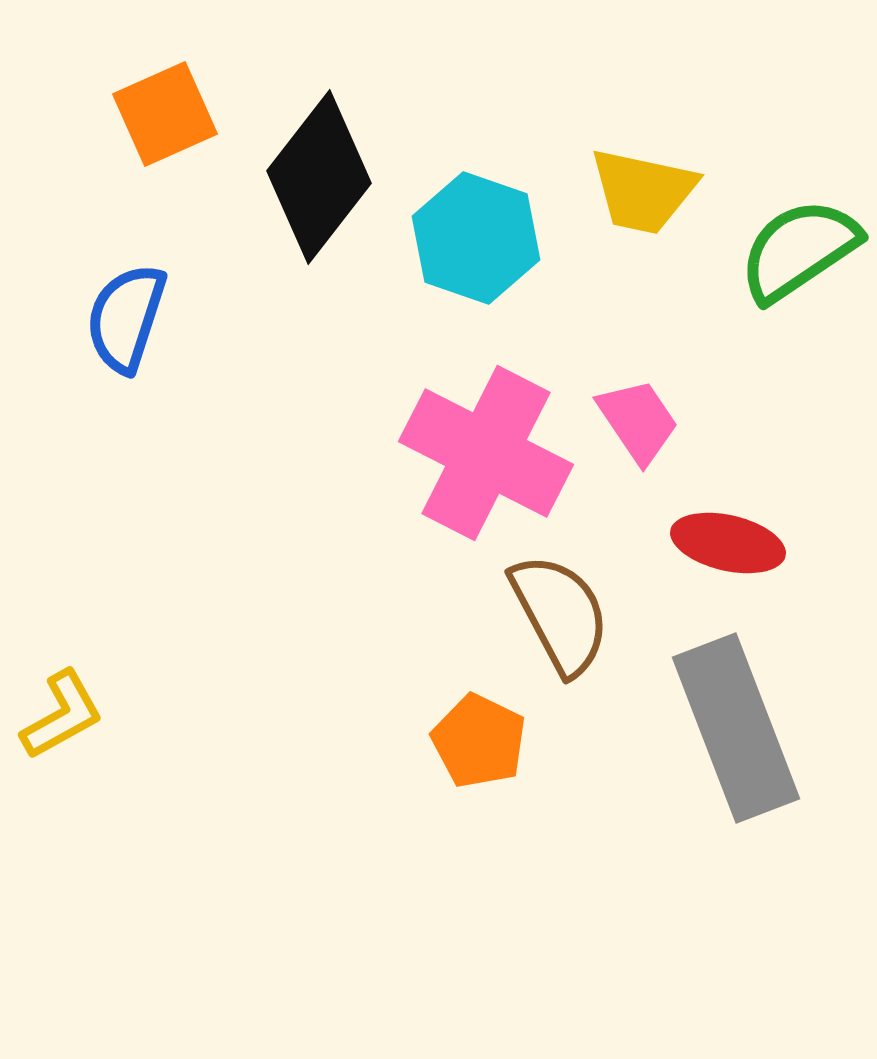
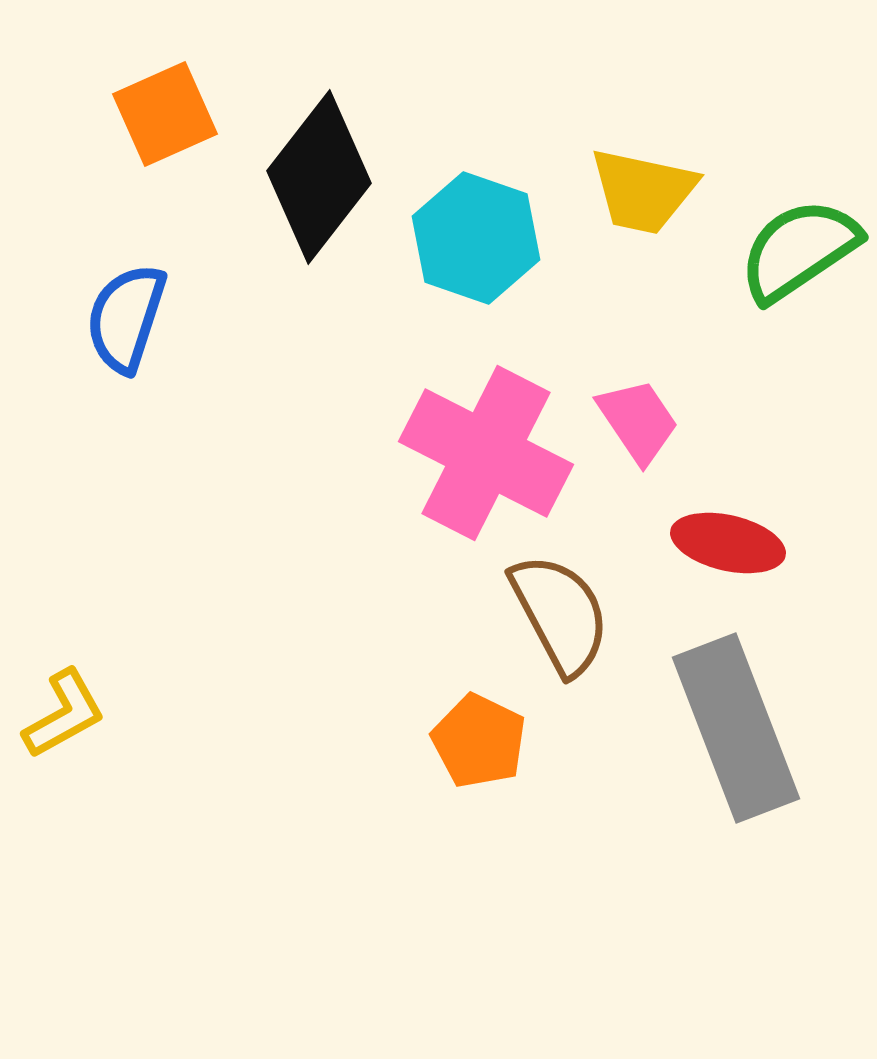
yellow L-shape: moved 2 px right, 1 px up
